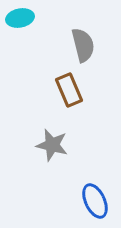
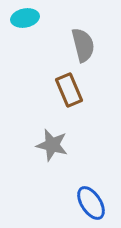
cyan ellipse: moved 5 px right
blue ellipse: moved 4 px left, 2 px down; rotated 8 degrees counterclockwise
